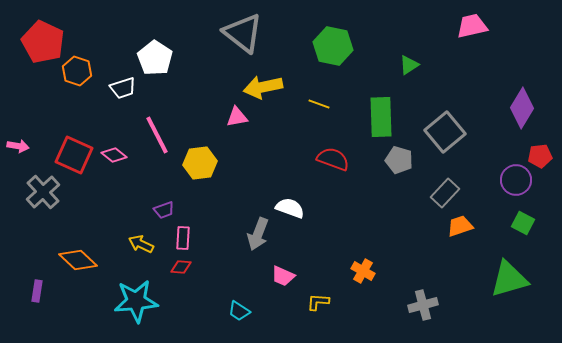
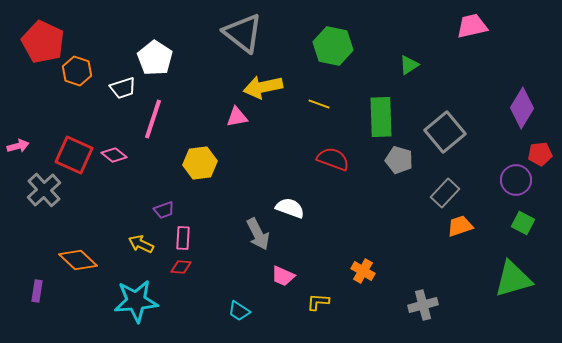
pink line at (157, 135): moved 4 px left, 16 px up; rotated 45 degrees clockwise
pink arrow at (18, 146): rotated 25 degrees counterclockwise
red pentagon at (540, 156): moved 2 px up
gray cross at (43, 192): moved 1 px right, 2 px up
gray arrow at (258, 234): rotated 48 degrees counterclockwise
green triangle at (509, 279): moved 4 px right
